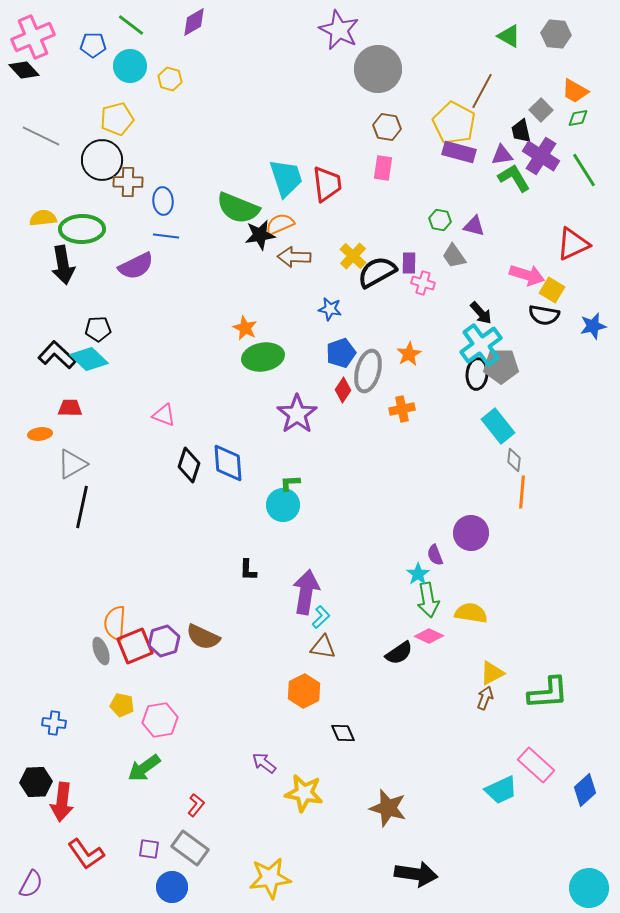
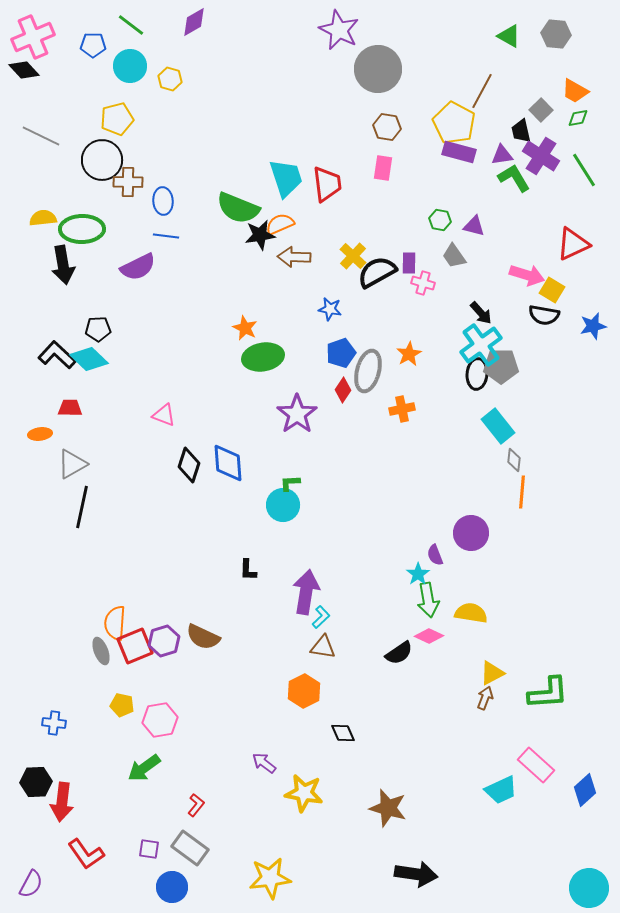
purple semicircle at (136, 266): moved 2 px right, 1 px down
